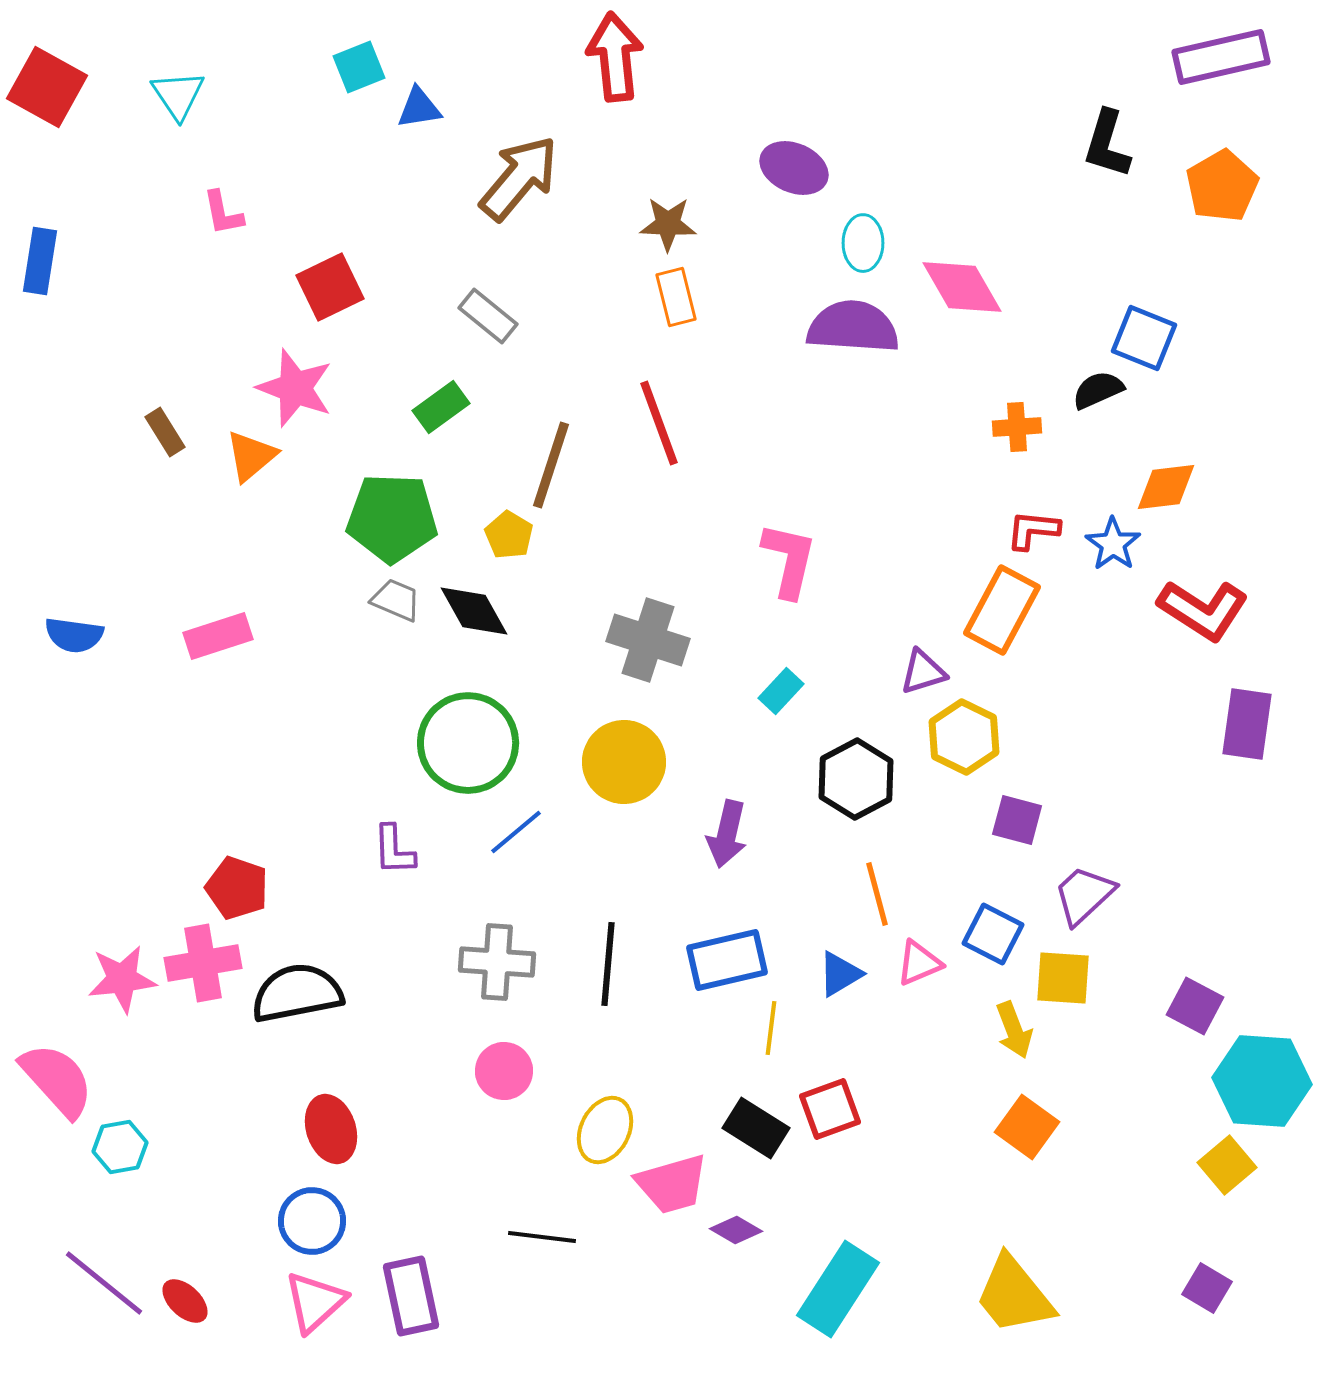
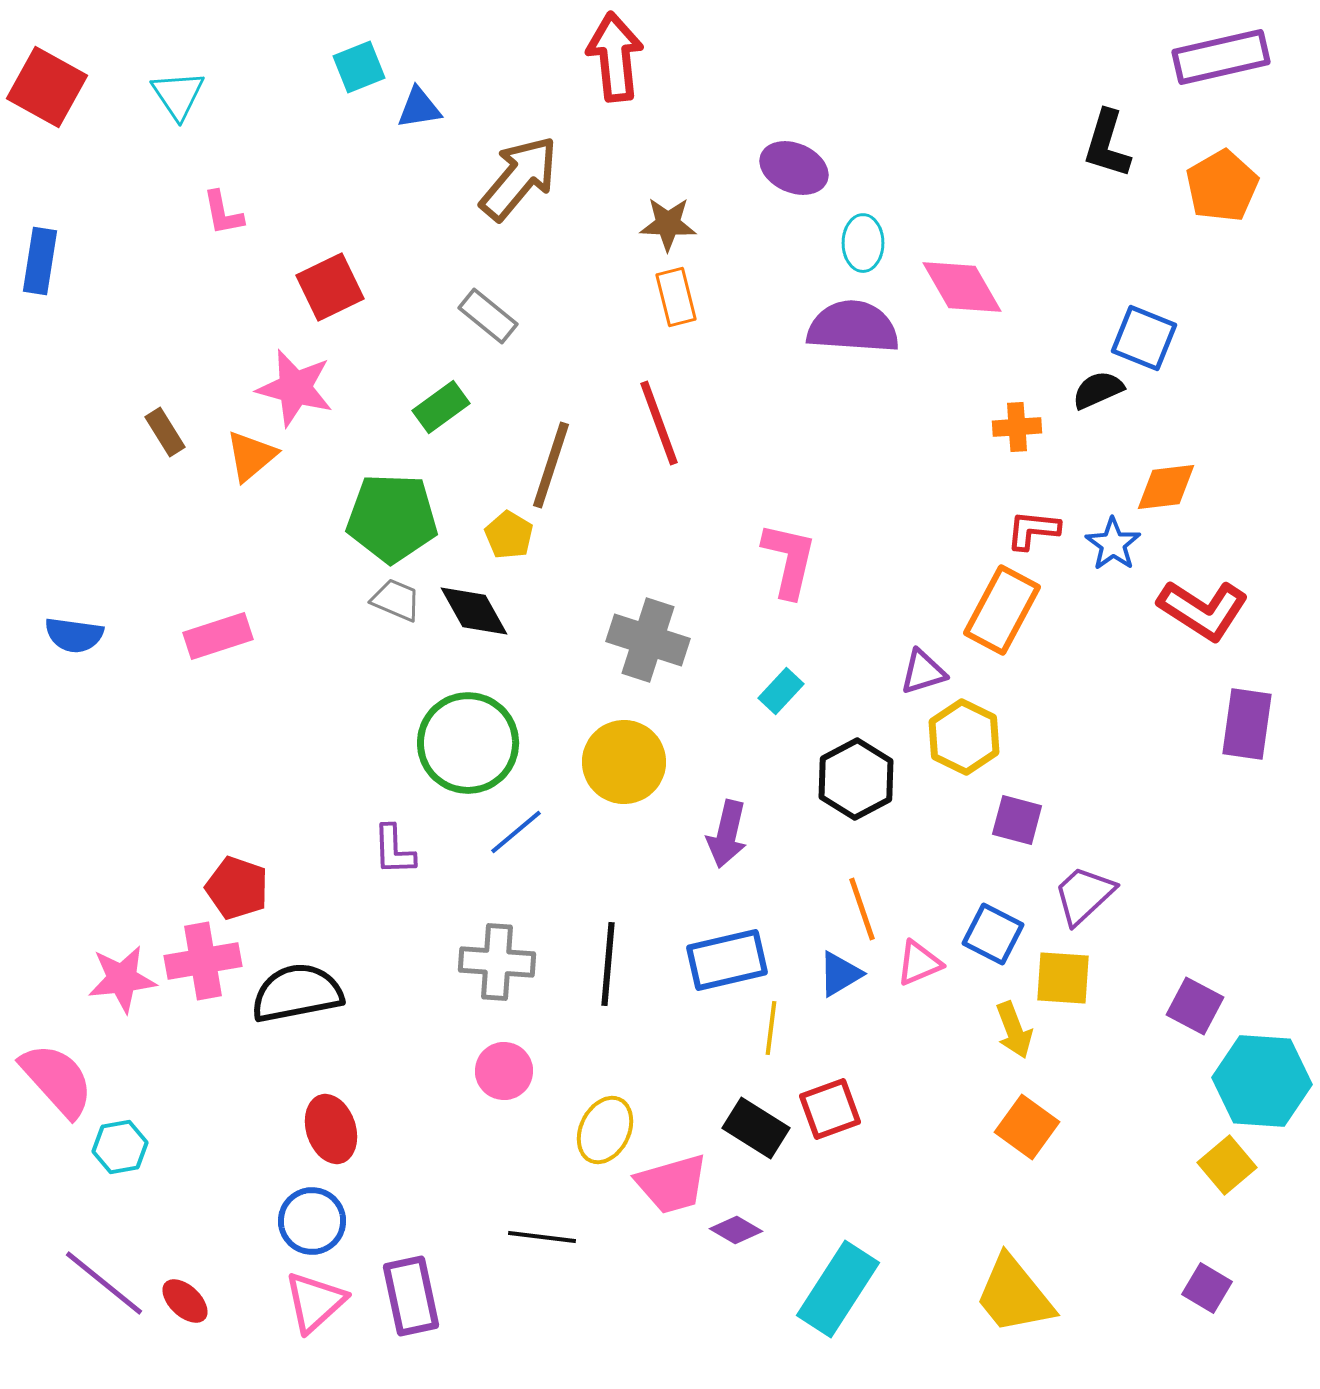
pink star at (295, 388): rotated 6 degrees counterclockwise
orange line at (877, 894): moved 15 px left, 15 px down; rotated 4 degrees counterclockwise
pink cross at (203, 963): moved 2 px up
